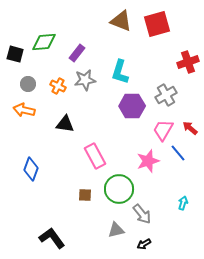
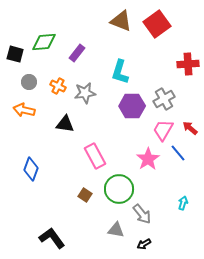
red square: rotated 20 degrees counterclockwise
red cross: moved 2 px down; rotated 15 degrees clockwise
gray star: moved 13 px down
gray circle: moved 1 px right, 2 px up
gray cross: moved 2 px left, 4 px down
pink star: moved 2 px up; rotated 15 degrees counterclockwise
brown square: rotated 32 degrees clockwise
gray triangle: rotated 24 degrees clockwise
